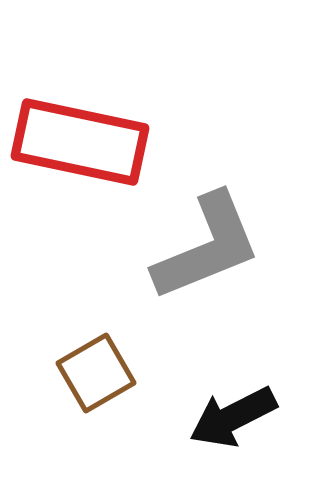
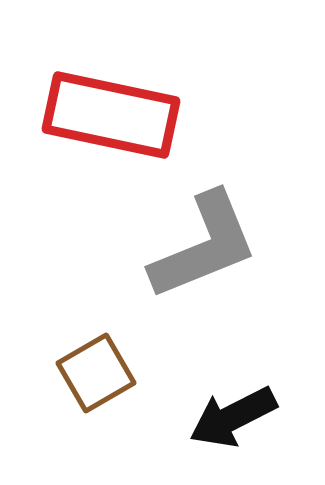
red rectangle: moved 31 px right, 27 px up
gray L-shape: moved 3 px left, 1 px up
